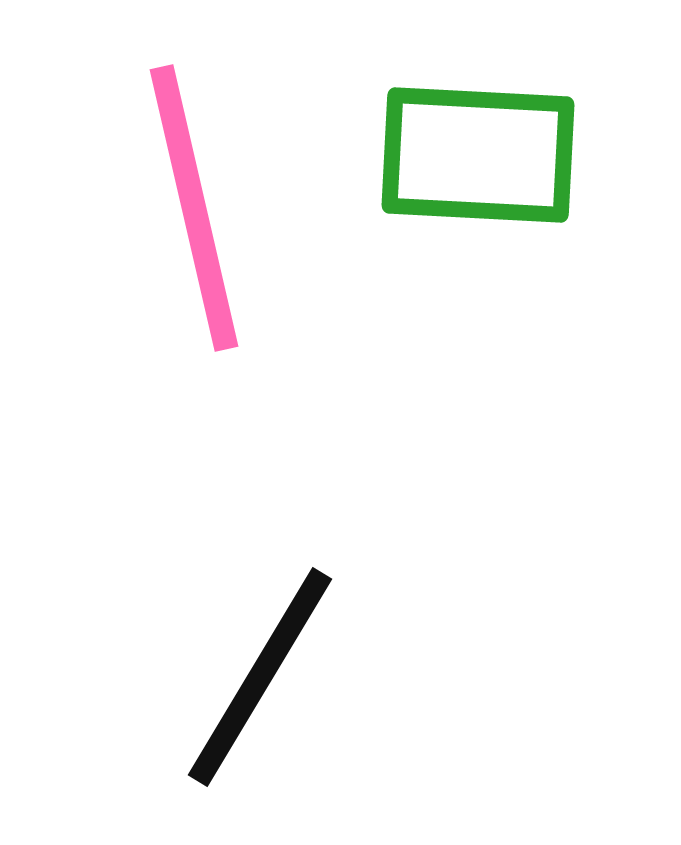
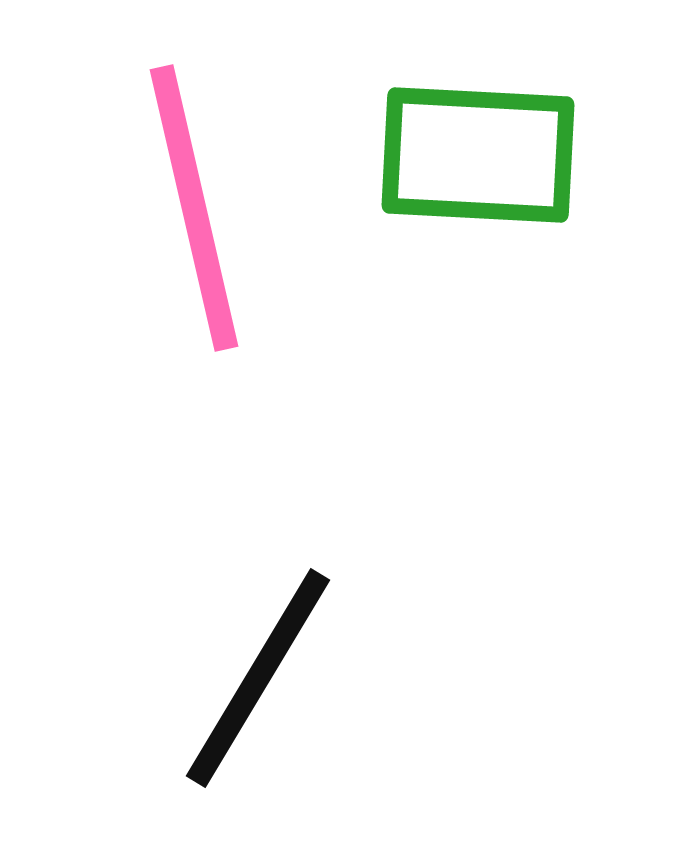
black line: moved 2 px left, 1 px down
